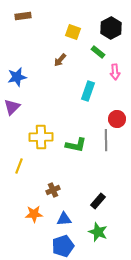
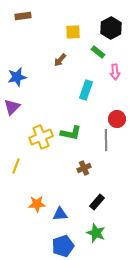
yellow square: rotated 21 degrees counterclockwise
cyan rectangle: moved 2 px left, 1 px up
yellow cross: rotated 20 degrees counterclockwise
green L-shape: moved 5 px left, 12 px up
yellow line: moved 3 px left
brown cross: moved 31 px right, 22 px up
black rectangle: moved 1 px left, 1 px down
orange star: moved 3 px right, 10 px up
blue triangle: moved 4 px left, 5 px up
green star: moved 2 px left, 1 px down
